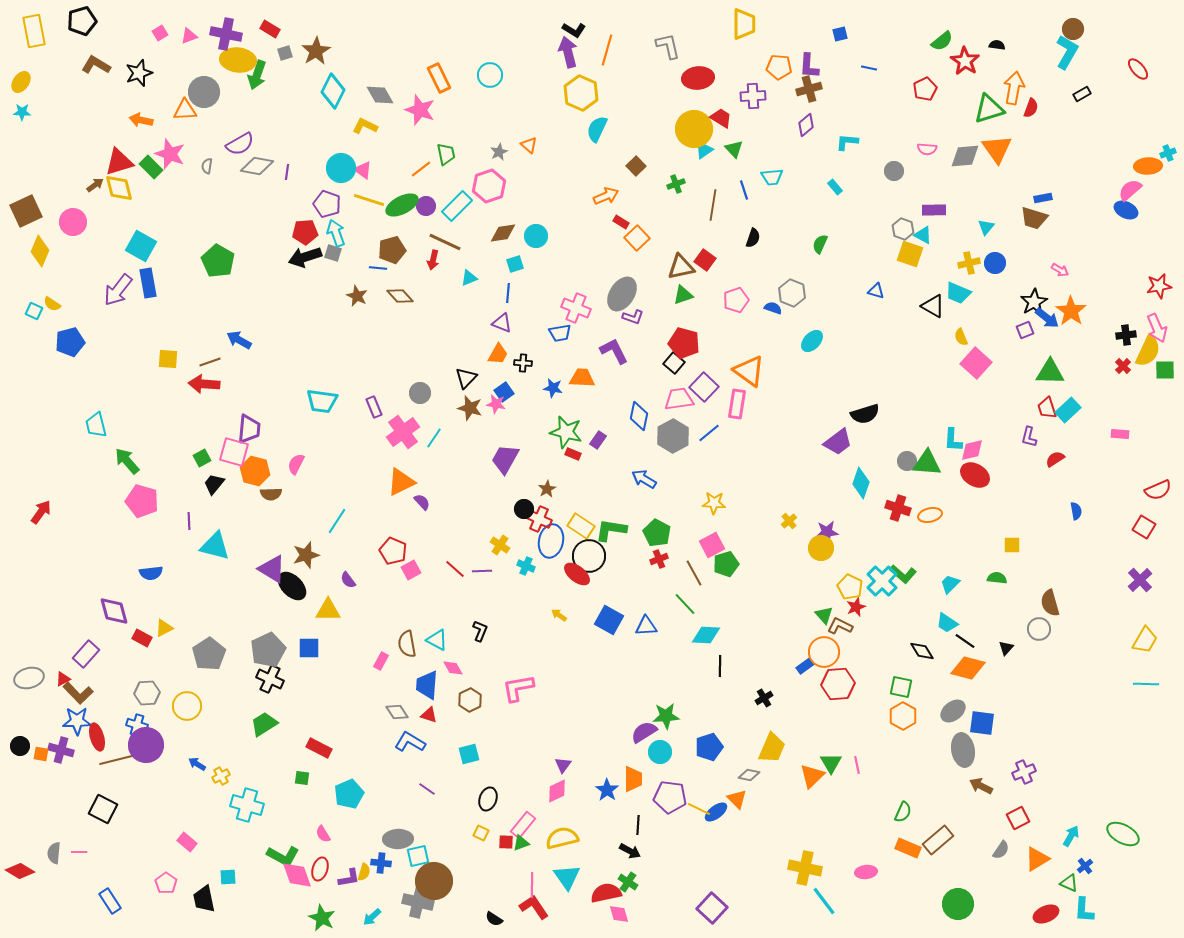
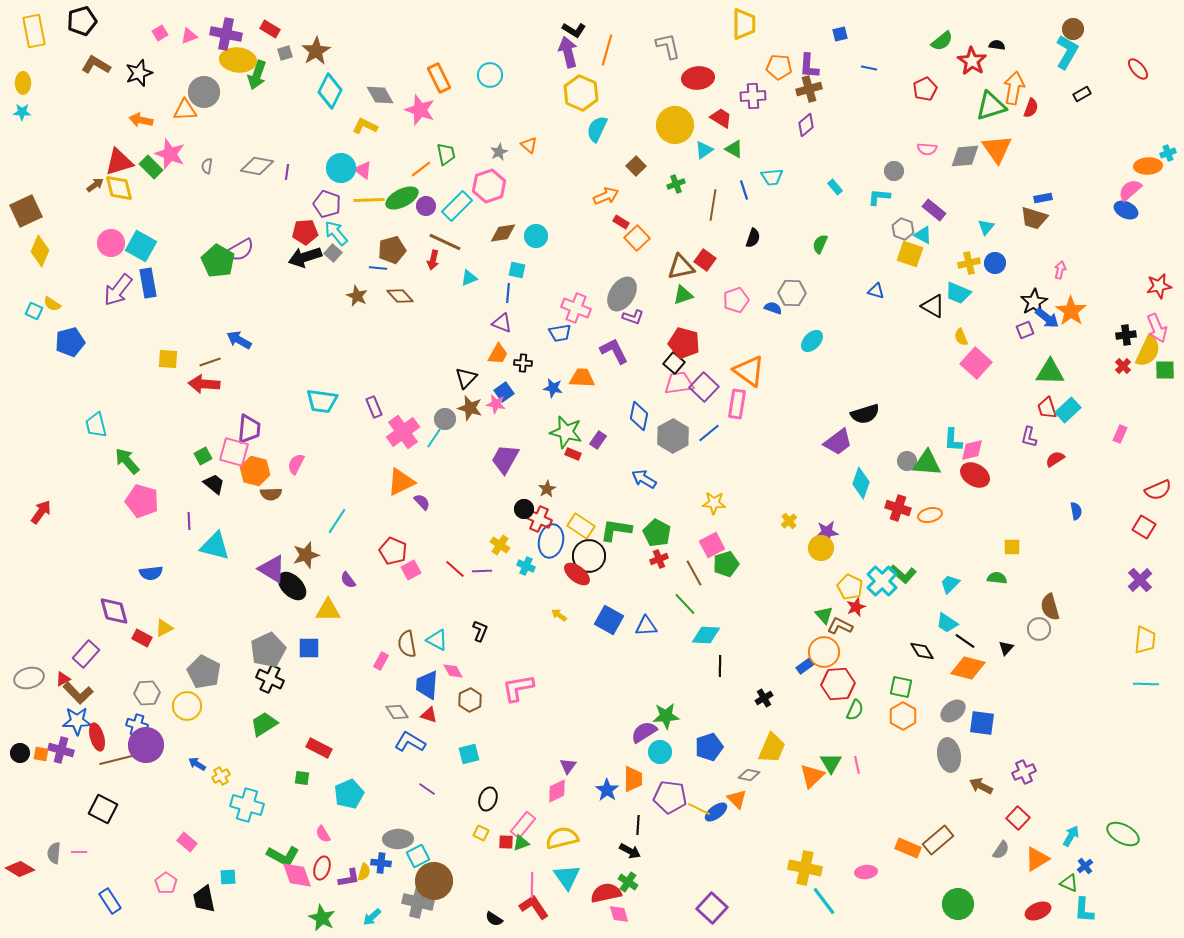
red star at (965, 61): moved 7 px right
yellow ellipse at (21, 82): moved 2 px right, 1 px down; rotated 35 degrees counterclockwise
cyan diamond at (333, 91): moved 3 px left
green triangle at (989, 109): moved 2 px right, 3 px up
yellow circle at (694, 129): moved 19 px left, 4 px up
cyan L-shape at (847, 142): moved 32 px right, 55 px down
purple semicircle at (240, 144): moved 106 px down
green triangle at (734, 149): rotated 18 degrees counterclockwise
yellow line at (369, 200): rotated 20 degrees counterclockwise
green ellipse at (402, 205): moved 7 px up
purple rectangle at (934, 210): rotated 40 degrees clockwise
pink circle at (73, 222): moved 38 px right, 21 px down
cyan arrow at (336, 233): rotated 20 degrees counterclockwise
gray square at (333, 253): rotated 24 degrees clockwise
cyan square at (515, 264): moved 2 px right, 6 px down; rotated 30 degrees clockwise
pink arrow at (1060, 270): rotated 108 degrees counterclockwise
gray hexagon at (792, 293): rotated 20 degrees counterclockwise
gray circle at (420, 393): moved 25 px right, 26 px down
pink trapezoid at (679, 399): moved 16 px up
pink rectangle at (1120, 434): rotated 72 degrees counterclockwise
green square at (202, 458): moved 1 px right, 2 px up
black trapezoid at (214, 484): rotated 90 degrees clockwise
green L-shape at (611, 530): moved 5 px right
yellow square at (1012, 545): moved 2 px down
brown semicircle at (1050, 603): moved 4 px down
yellow trapezoid at (1145, 640): rotated 24 degrees counterclockwise
gray pentagon at (209, 654): moved 5 px left, 18 px down; rotated 12 degrees counterclockwise
pink diamond at (453, 668): moved 3 px down
black circle at (20, 746): moved 7 px down
gray ellipse at (963, 750): moved 14 px left, 5 px down
purple triangle at (563, 765): moved 5 px right, 1 px down
green semicircle at (903, 812): moved 48 px left, 102 px up
red square at (1018, 818): rotated 20 degrees counterclockwise
cyan square at (418, 856): rotated 15 degrees counterclockwise
red ellipse at (320, 869): moved 2 px right, 1 px up
red diamond at (20, 871): moved 2 px up
red ellipse at (1046, 914): moved 8 px left, 3 px up
